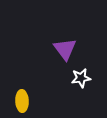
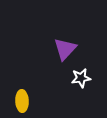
purple triangle: rotated 20 degrees clockwise
